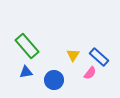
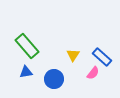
blue rectangle: moved 3 px right
pink semicircle: moved 3 px right
blue circle: moved 1 px up
